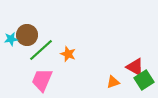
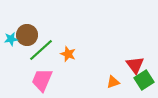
red triangle: moved 2 px up; rotated 24 degrees clockwise
